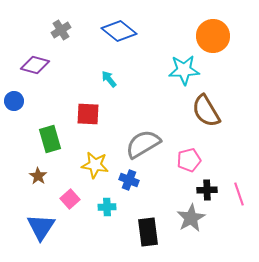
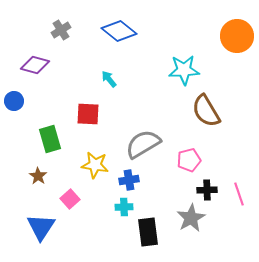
orange circle: moved 24 px right
blue cross: rotated 30 degrees counterclockwise
cyan cross: moved 17 px right
